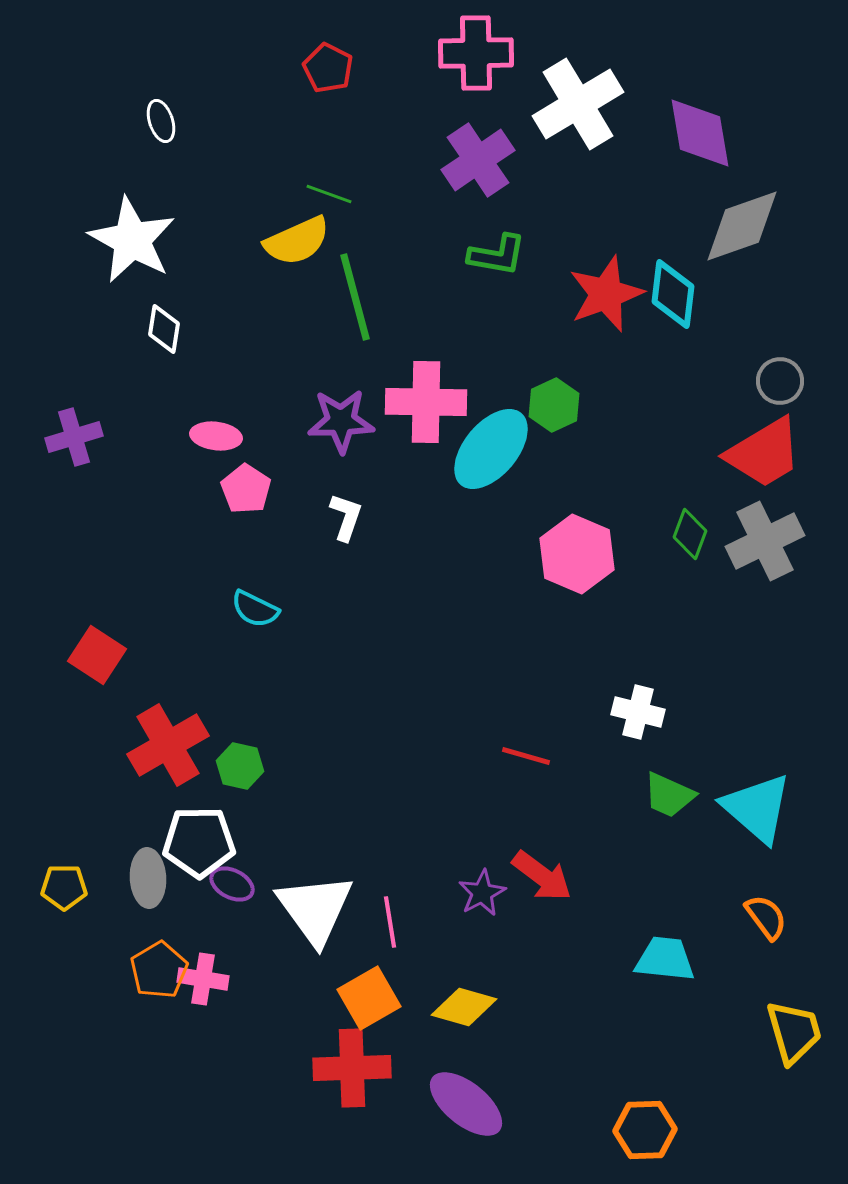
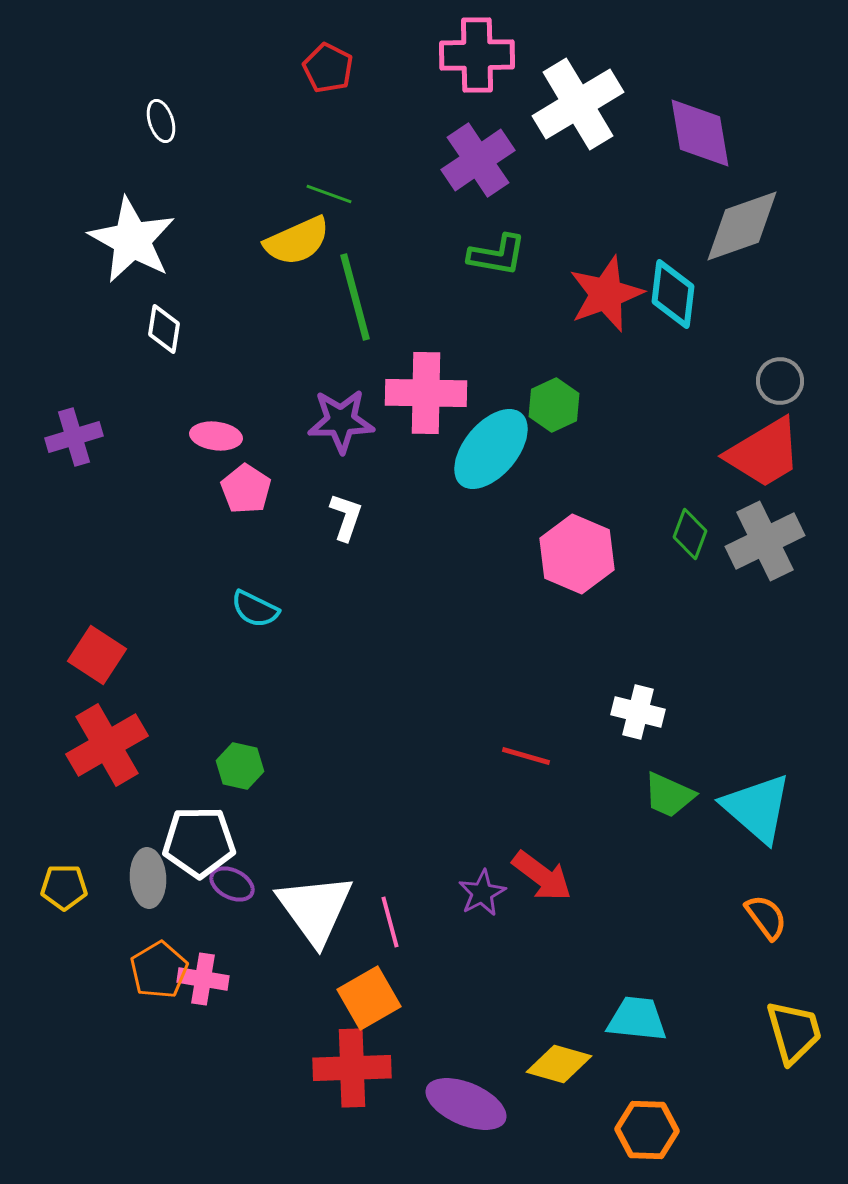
pink cross at (476, 53): moved 1 px right, 2 px down
pink cross at (426, 402): moved 9 px up
red cross at (168, 745): moved 61 px left
pink line at (390, 922): rotated 6 degrees counterclockwise
cyan trapezoid at (665, 959): moved 28 px left, 60 px down
yellow diamond at (464, 1007): moved 95 px right, 57 px down
purple ellipse at (466, 1104): rotated 16 degrees counterclockwise
orange hexagon at (645, 1130): moved 2 px right; rotated 4 degrees clockwise
